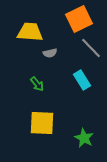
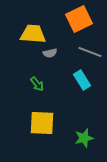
yellow trapezoid: moved 3 px right, 2 px down
gray line: moved 1 px left, 4 px down; rotated 25 degrees counterclockwise
green star: rotated 30 degrees clockwise
